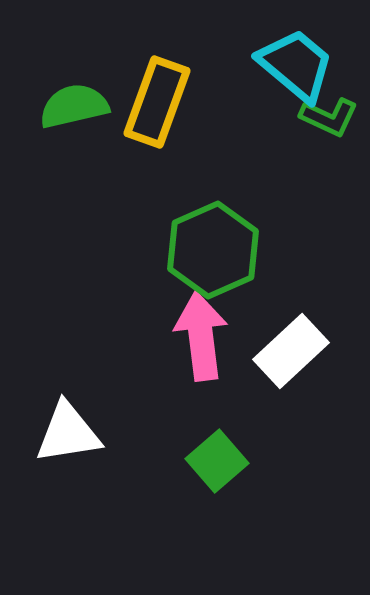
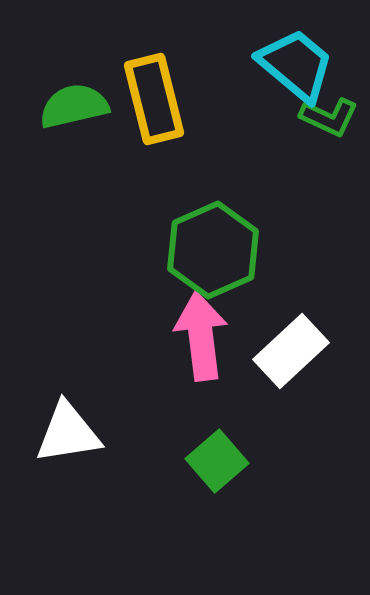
yellow rectangle: moved 3 px left, 3 px up; rotated 34 degrees counterclockwise
